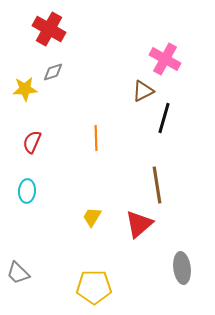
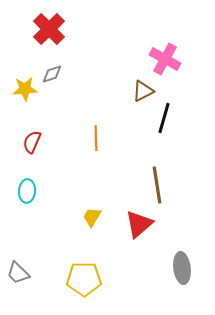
red cross: rotated 16 degrees clockwise
gray diamond: moved 1 px left, 2 px down
yellow pentagon: moved 10 px left, 8 px up
